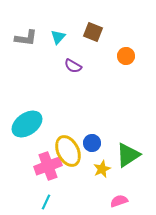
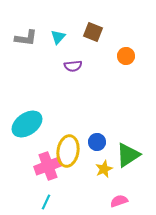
purple semicircle: rotated 36 degrees counterclockwise
blue circle: moved 5 px right, 1 px up
yellow ellipse: rotated 36 degrees clockwise
yellow star: moved 2 px right
